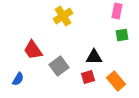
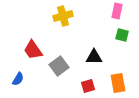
yellow cross: rotated 18 degrees clockwise
green square: rotated 24 degrees clockwise
red square: moved 9 px down
orange rectangle: moved 2 px right, 2 px down; rotated 30 degrees clockwise
